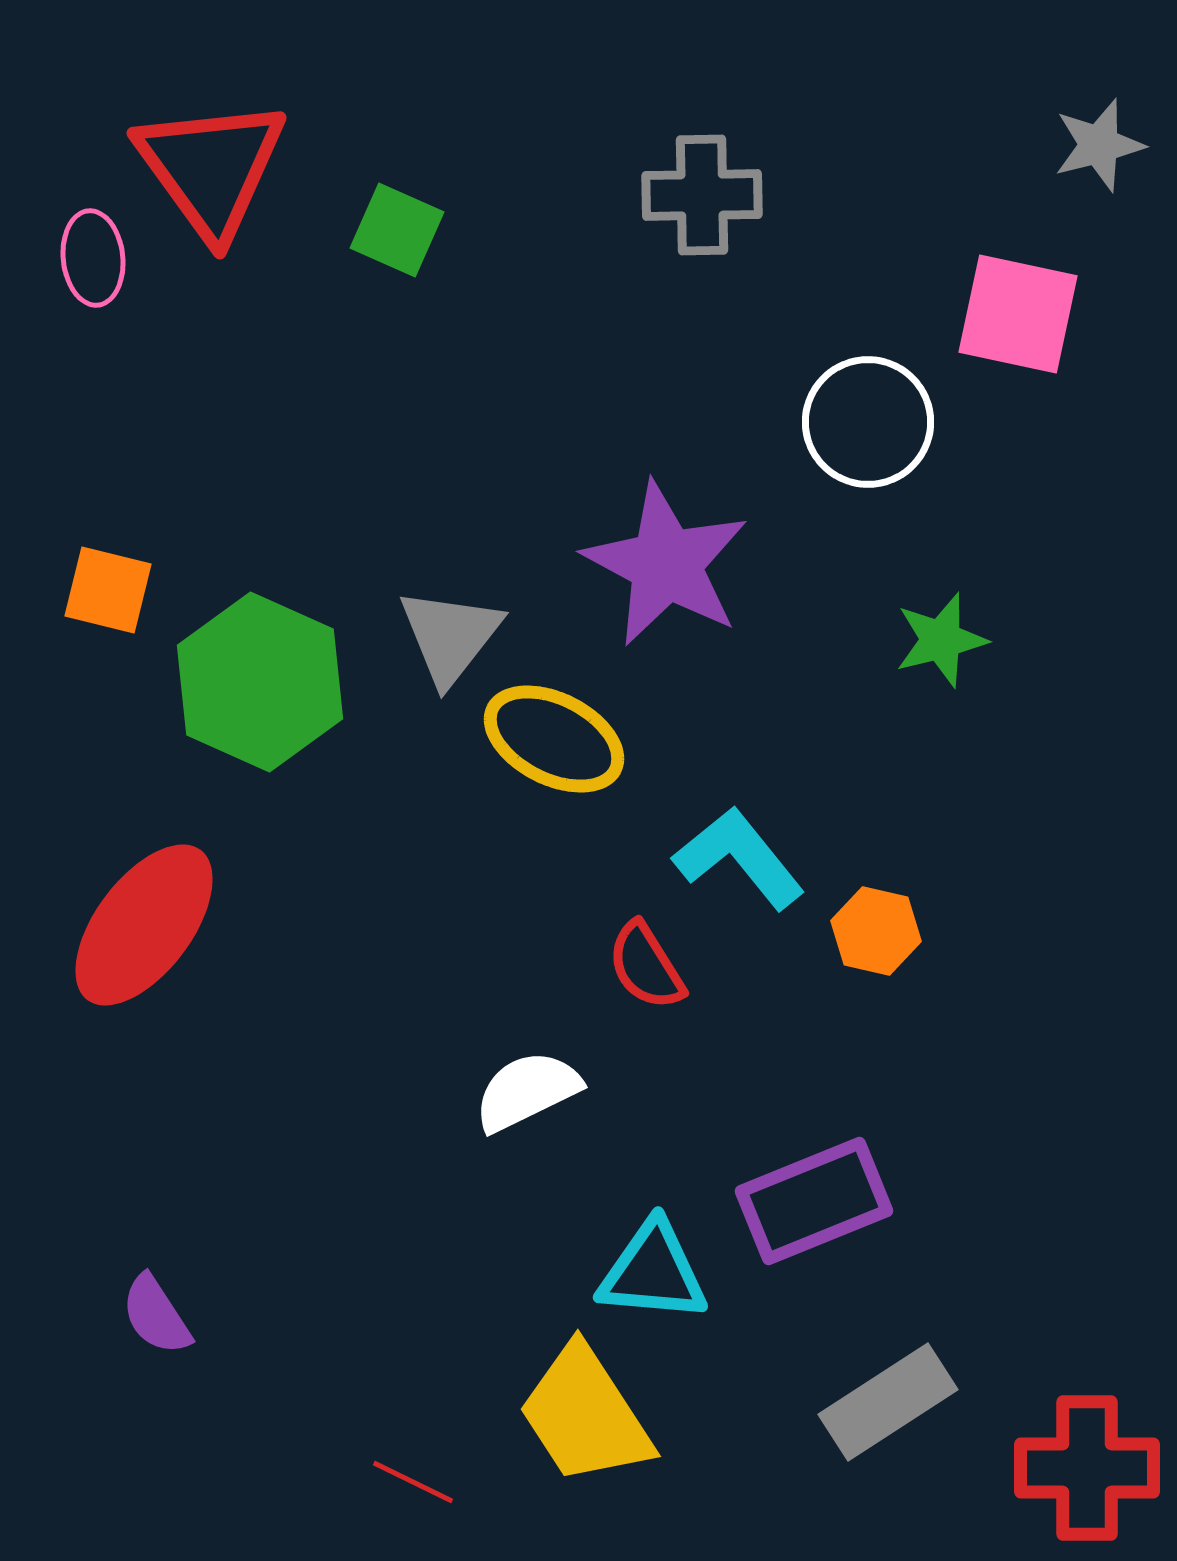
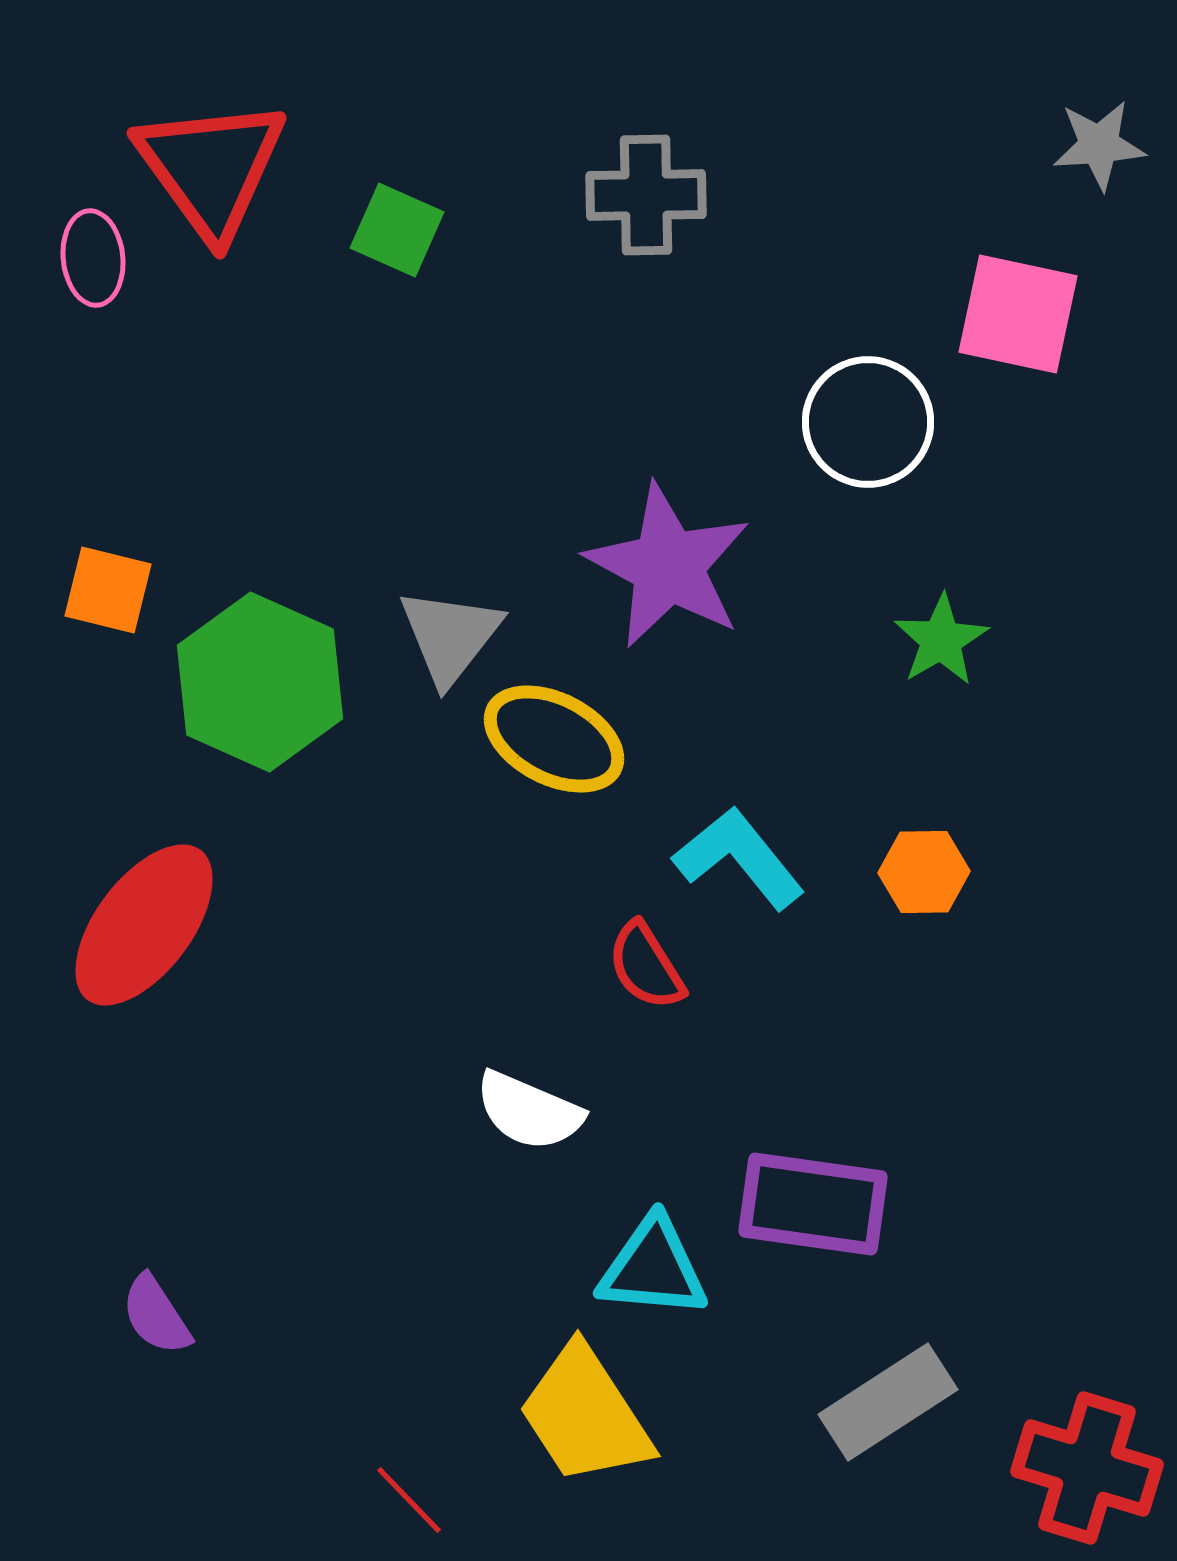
gray star: rotated 10 degrees clockwise
gray cross: moved 56 px left
purple star: moved 2 px right, 2 px down
green star: rotated 16 degrees counterclockwise
orange hexagon: moved 48 px right, 59 px up; rotated 14 degrees counterclockwise
white semicircle: moved 2 px right, 20 px down; rotated 131 degrees counterclockwise
purple rectangle: moved 1 px left, 3 px down; rotated 30 degrees clockwise
cyan triangle: moved 4 px up
red cross: rotated 17 degrees clockwise
red line: moved 4 px left, 18 px down; rotated 20 degrees clockwise
